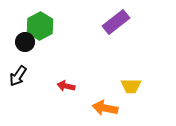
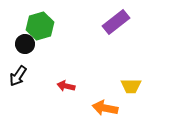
green hexagon: rotated 12 degrees clockwise
black circle: moved 2 px down
